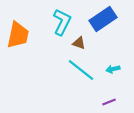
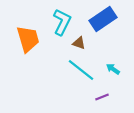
orange trapezoid: moved 10 px right, 4 px down; rotated 28 degrees counterclockwise
cyan arrow: rotated 48 degrees clockwise
purple line: moved 7 px left, 5 px up
